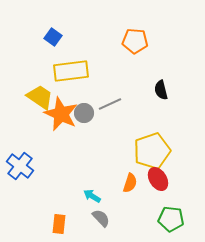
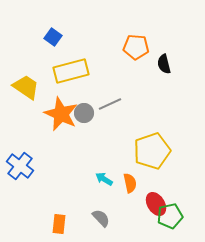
orange pentagon: moved 1 px right, 6 px down
yellow rectangle: rotated 8 degrees counterclockwise
black semicircle: moved 3 px right, 26 px up
yellow trapezoid: moved 14 px left, 10 px up
red ellipse: moved 2 px left, 25 px down
orange semicircle: rotated 30 degrees counterclockwise
cyan arrow: moved 12 px right, 17 px up
green pentagon: moved 1 px left, 3 px up; rotated 20 degrees counterclockwise
